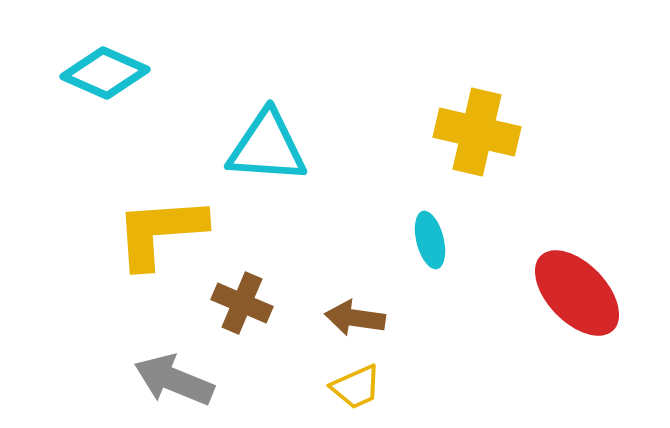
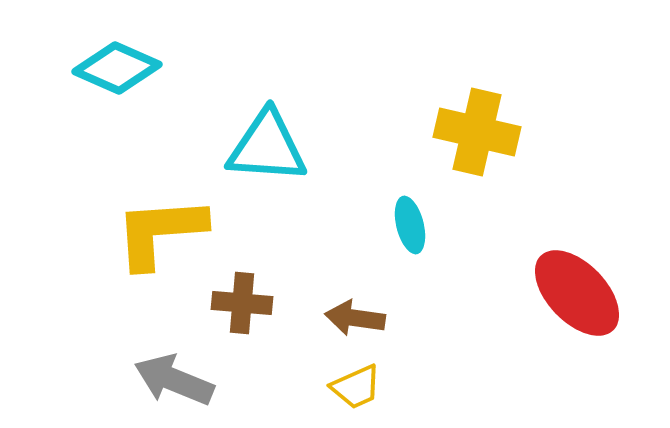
cyan diamond: moved 12 px right, 5 px up
cyan ellipse: moved 20 px left, 15 px up
brown cross: rotated 18 degrees counterclockwise
